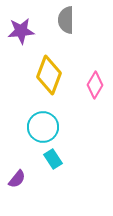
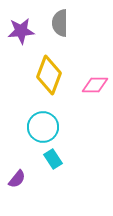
gray semicircle: moved 6 px left, 3 px down
pink diamond: rotated 60 degrees clockwise
